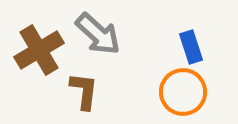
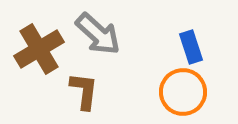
brown cross: moved 1 px up
